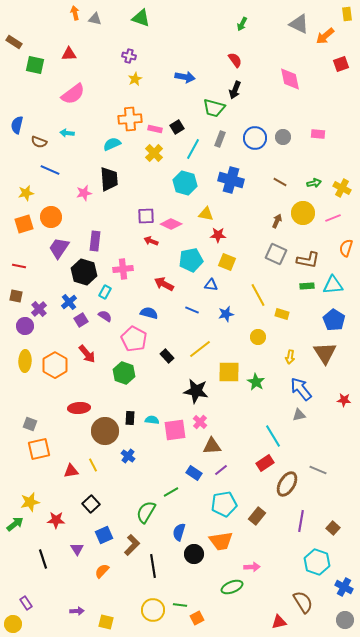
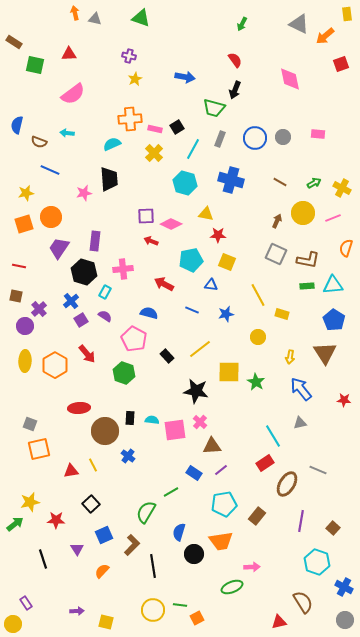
green arrow at (314, 183): rotated 16 degrees counterclockwise
blue cross at (69, 302): moved 2 px right, 1 px up
gray triangle at (299, 415): moved 1 px right, 8 px down
